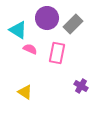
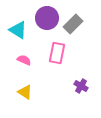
pink semicircle: moved 6 px left, 11 px down
